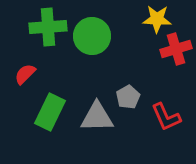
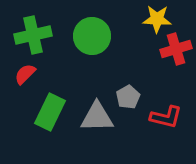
green cross: moved 15 px left, 8 px down; rotated 9 degrees counterclockwise
red L-shape: rotated 52 degrees counterclockwise
